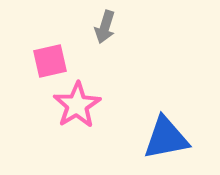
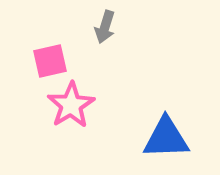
pink star: moved 6 px left
blue triangle: rotated 9 degrees clockwise
